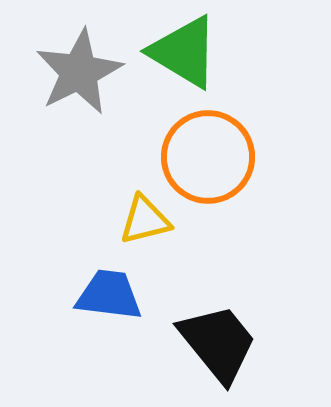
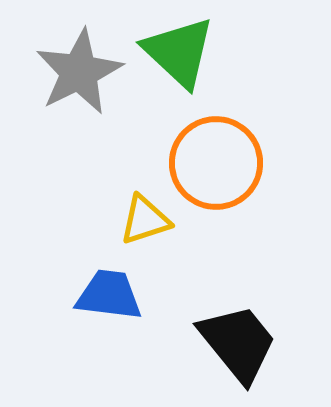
green triangle: moved 5 px left; rotated 12 degrees clockwise
orange circle: moved 8 px right, 6 px down
yellow triangle: rotated 4 degrees counterclockwise
black trapezoid: moved 20 px right
